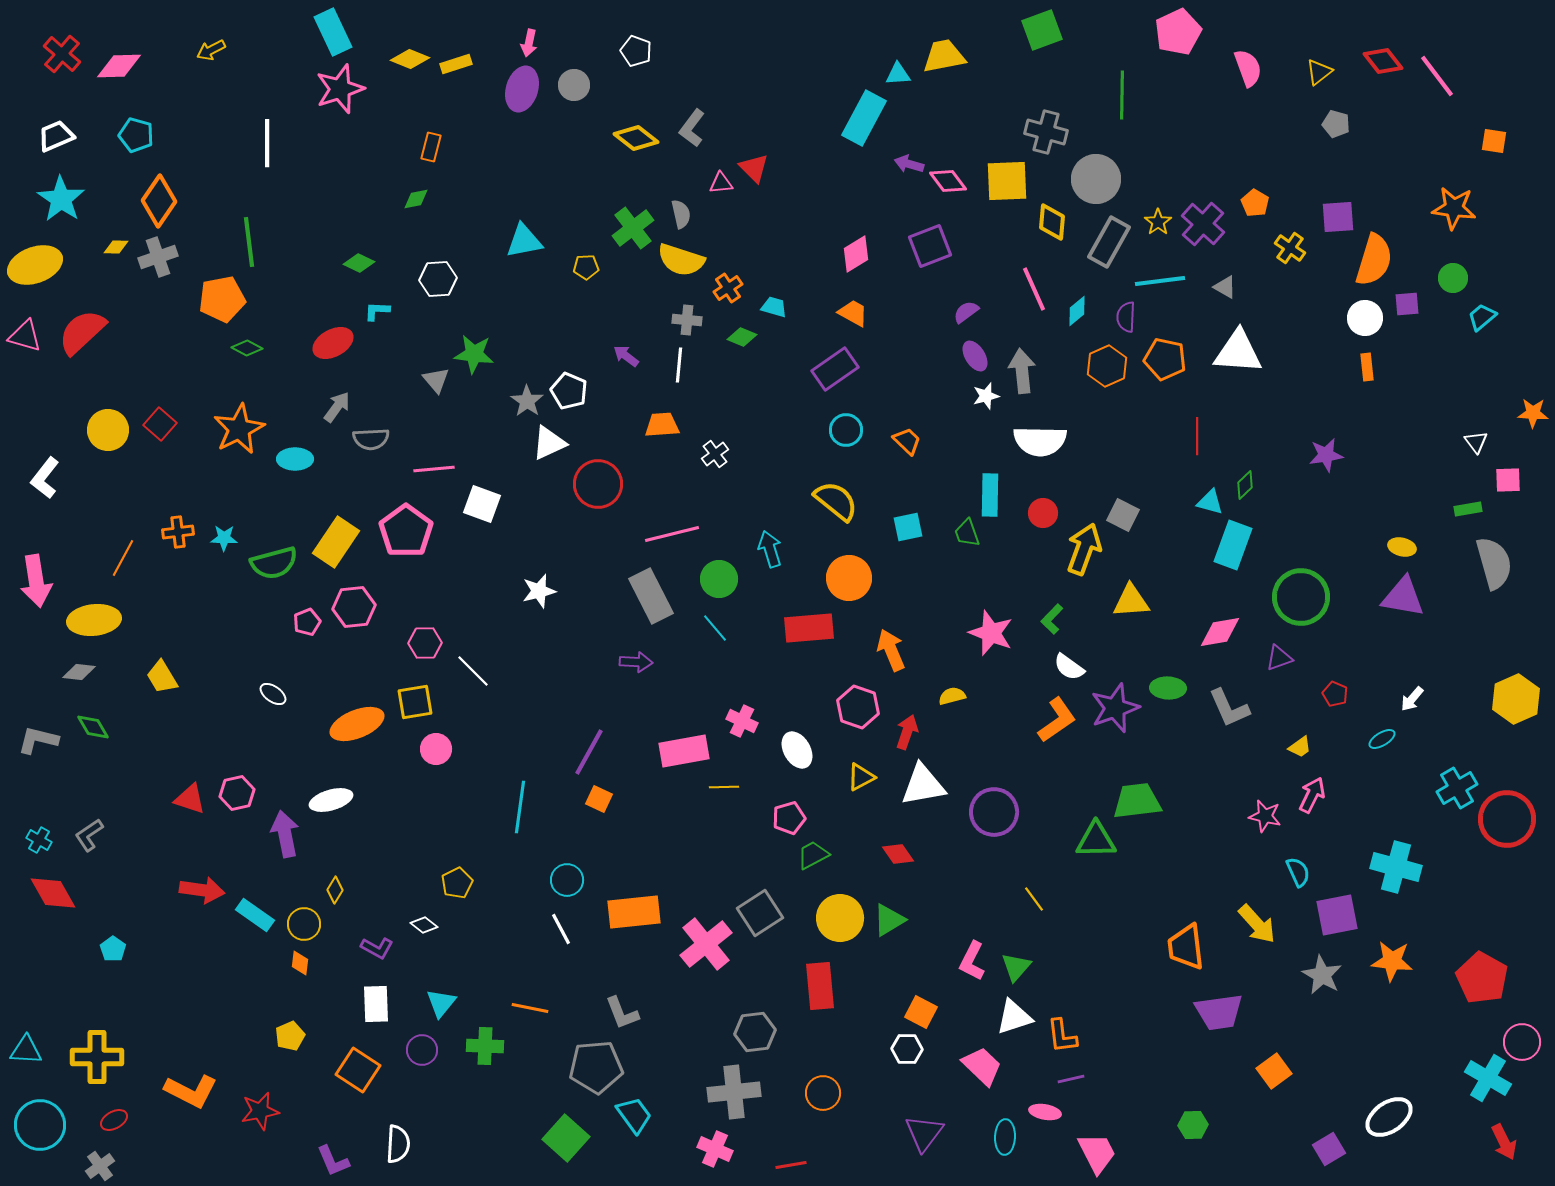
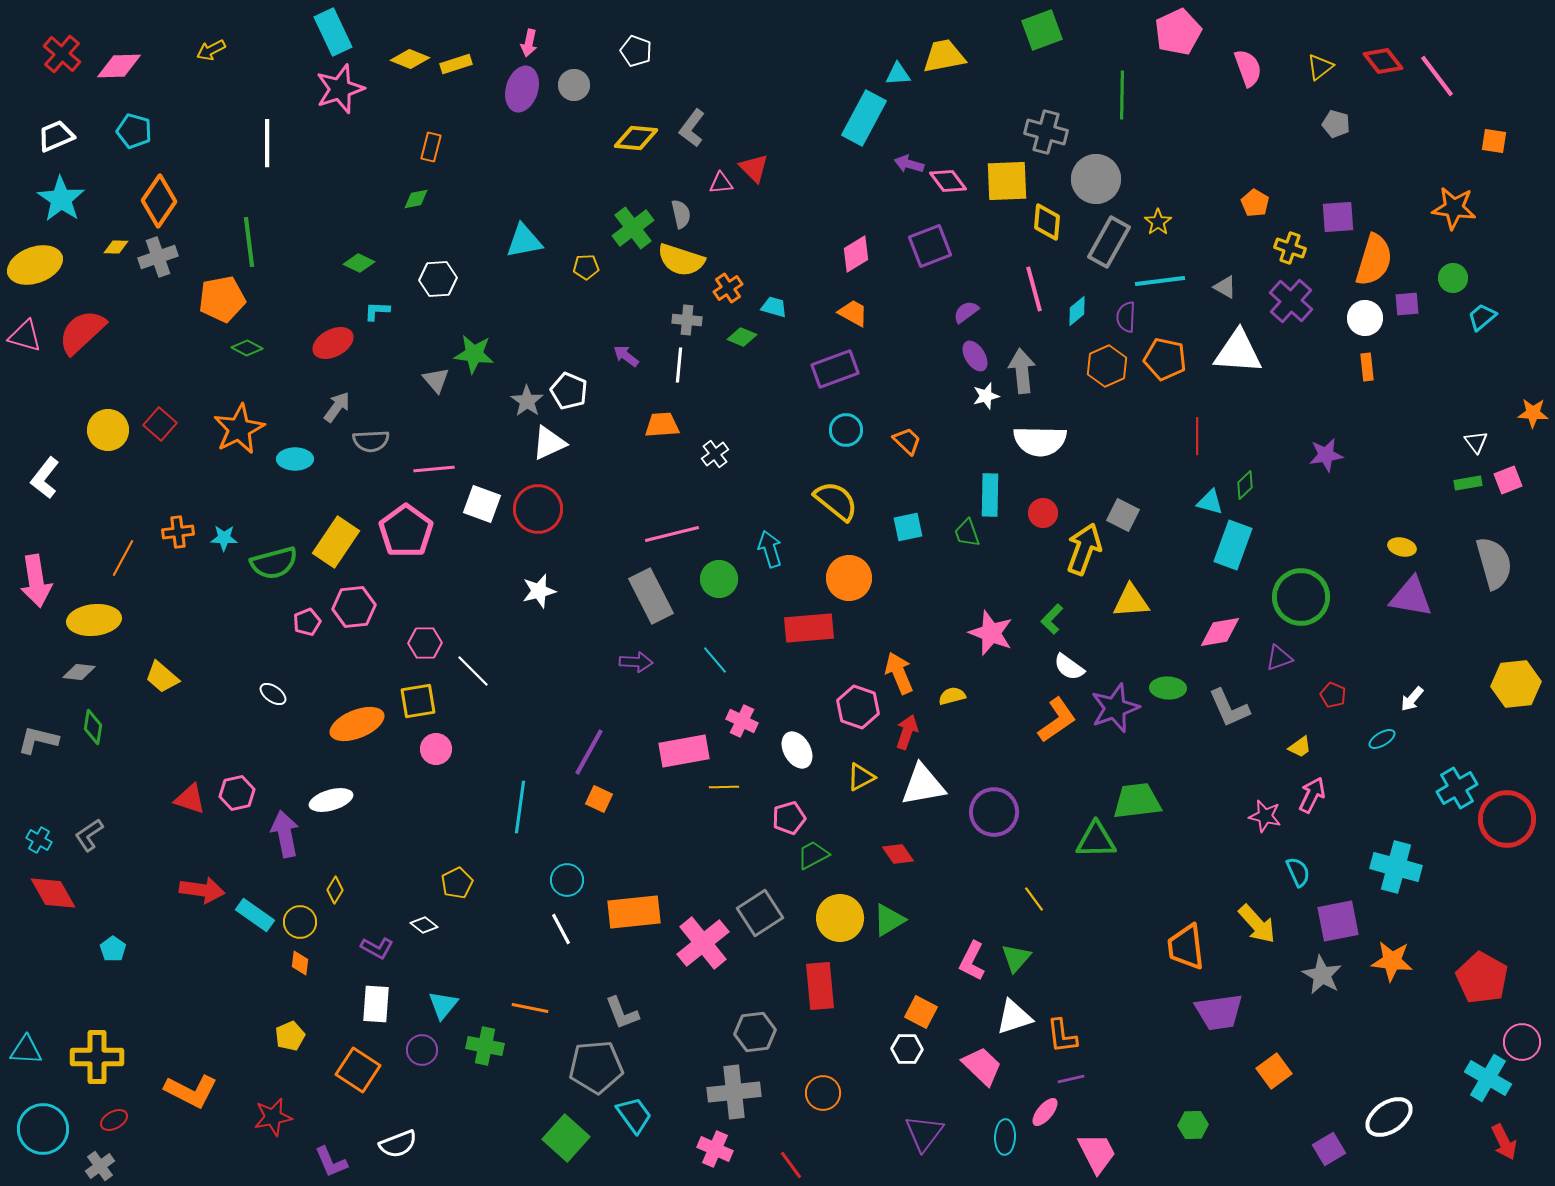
yellow triangle at (1319, 72): moved 1 px right, 5 px up
cyan pentagon at (136, 135): moved 2 px left, 4 px up
yellow diamond at (636, 138): rotated 33 degrees counterclockwise
yellow diamond at (1052, 222): moved 5 px left
purple cross at (1203, 224): moved 88 px right, 77 px down
yellow cross at (1290, 248): rotated 16 degrees counterclockwise
pink line at (1034, 289): rotated 9 degrees clockwise
purple rectangle at (835, 369): rotated 15 degrees clockwise
gray semicircle at (371, 439): moved 2 px down
pink square at (1508, 480): rotated 20 degrees counterclockwise
red circle at (598, 484): moved 60 px left, 25 px down
green rectangle at (1468, 509): moved 26 px up
purple triangle at (1403, 597): moved 8 px right
cyan line at (715, 628): moved 32 px down
orange arrow at (891, 650): moved 8 px right, 23 px down
yellow trapezoid at (162, 677): rotated 18 degrees counterclockwise
red pentagon at (1335, 694): moved 2 px left, 1 px down
yellow hexagon at (1516, 699): moved 15 px up; rotated 18 degrees clockwise
yellow square at (415, 702): moved 3 px right, 1 px up
green diamond at (93, 727): rotated 40 degrees clockwise
purple square at (1337, 915): moved 1 px right, 6 px down
yellow circle at (304, 924): moved 4 px left, 2 px up
pink cross at (706, 944): moved 3 px left, 1 px up
green triangle at (1016, 967): moved 9 px up
cyan triangle at (441, 1003): moved 2 px right, 2 px down
white rectangle at (376, 1004): rotated 6 degrees clockwise
green cross at (485, 1046): rotated 9 degrees clockwise
red star at (260, 1111): moved 13 px right, 6 px down
pink ellipse at (1045, 1112): rotated 60 degrees counterclockwise
cyan circle at (40, 1125): moved 3 px right, 4 px down
white semicircle at (398, 1144): rotated 66 degrees clockwise
purple L-shape at (333, 1161): moved 2 px left, 1 px down
red line at (791, 1165): rotated 64 degrees clockwise
